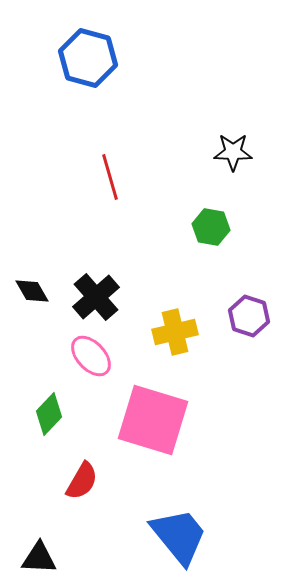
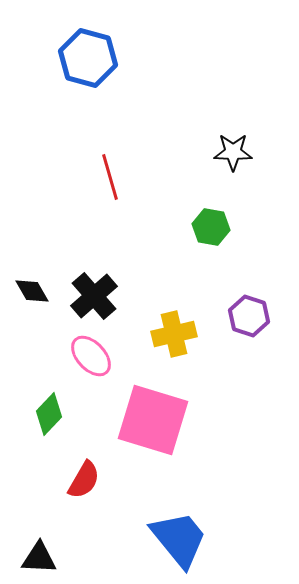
black cross: moved 2 px left, 1 px up
yellow cross: moved 1 px left, 2 px down
red semicircle: moved 2 px right, 1 px up
blue trapezoid: moved 3 px down
